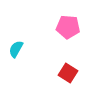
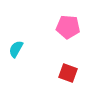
red square: rotated 12 degrees counterclockwise
